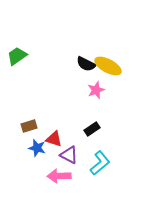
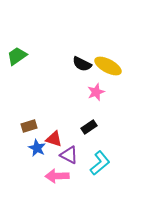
black semicircle: moved 4 px left
pink star: moved 2 px down
black rectangle: moved 3 px left, 2 px up
blue star: rotated 12 degrees clockwise
pink arrow: moved 2 px left
